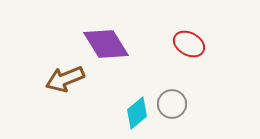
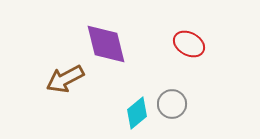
purple diamond: rotated 18 degrees clockwise
brown arrow: rotated 6 degrees counterclockwise
